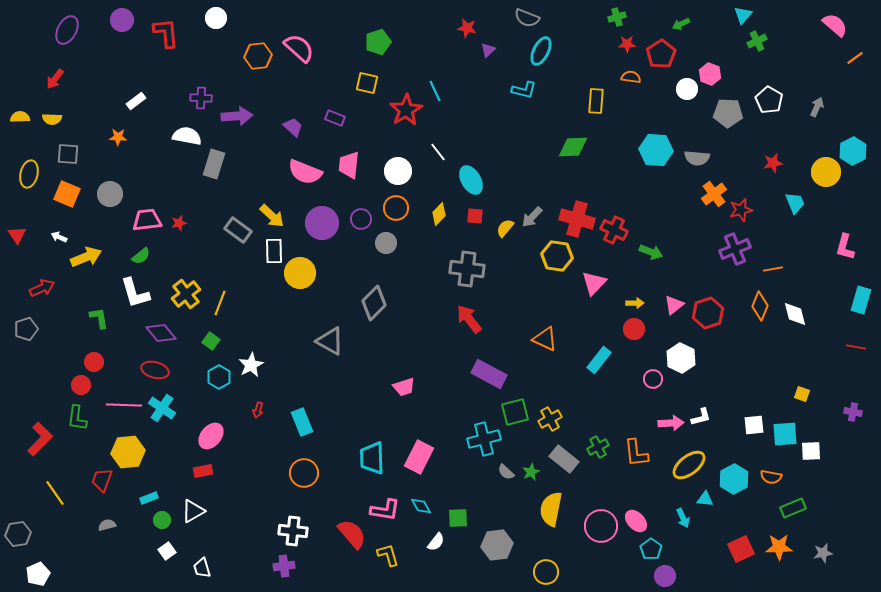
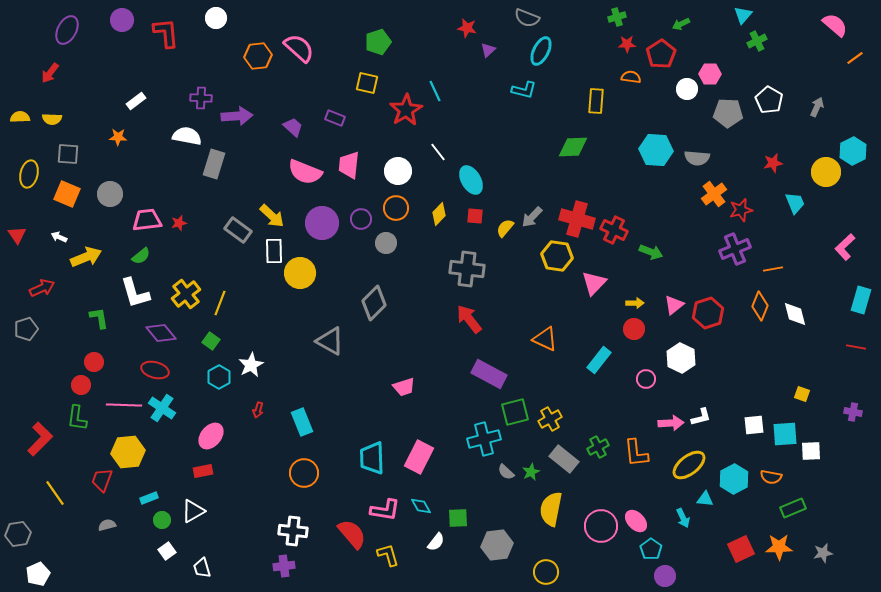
pink hexagon at (710, 74): rotated 20 degrees counterclockwise
red arrow at (55, 79): moved 5 px left, 6 px up
pink L-shape at (845, 247): rotated 32 degrees clockwise
pink circle at (653, 379): moved 7 px left
